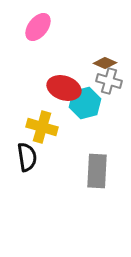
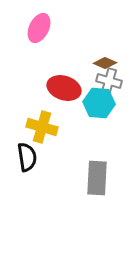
pink ellipse: moved 1 px right, 1 px down; rotated 12 degrees counterclockwise
cyan hexagon: moved 14 px right; rotated 20 degrees clockwise
gray rectangle: moved 7 px down
